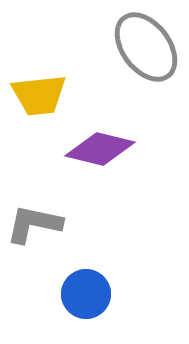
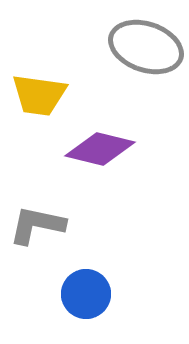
gray ellipse: rotated 34 degrees counterclockwise
yellow trapezoid: rotated 14 degrees clockwise
gray L-shape: moved 3 px right, 1 px down
